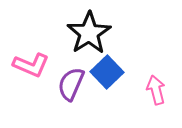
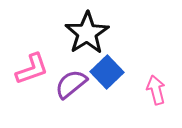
black star: moved 2 px left
pink L-shape: moved 1 px right, 4 px down; rotated 42 degrees counterclockwise
purple semicircle: rotated 28 degrees clockwise
